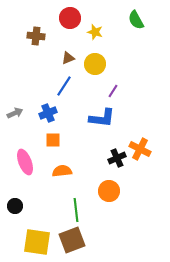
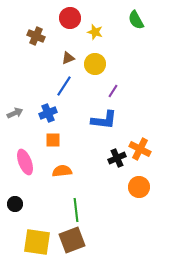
brown cross: rotated 18 degrees clockwise
blue L-shape: moved 2 px right, 2 px down
orange circle: moved 30 px right, 4 px up
black circle: moved 2 px up
